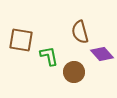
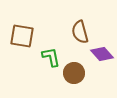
brown square: moved 1 px right, 4 px up
green L-shape: moved 2 px right, 1 px down
brown circle: moved 1 px down
